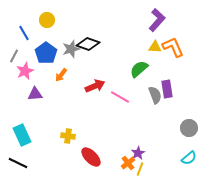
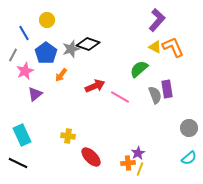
yellow triangle: rotated 24 degrees clockwise
gray line: moved 1 px left, 1 px up
purple triangle: rotated 35 degrees counterclockwise
orange cross: rotated 32 degrees clockwise
